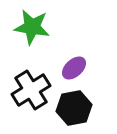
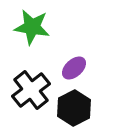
black cross: rotated 6 degrees counterclockwise
black hexagon: rotated 16 degrees counterclockwise
